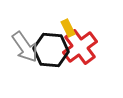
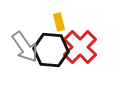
yellow rectangle: moved 9 px left, 6 px up; rotated 12 degrees clockwise
red cross: rotated 8 degrees counterclockwise
